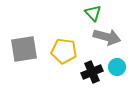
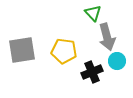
gray arrow: rotated 60 degrees clockwise
gray square: moved 2 px left, 1 px down
cyan circle: moved 6 px up
